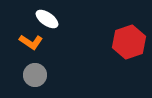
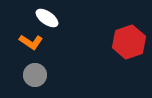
white ellipse: moved 1 px up
